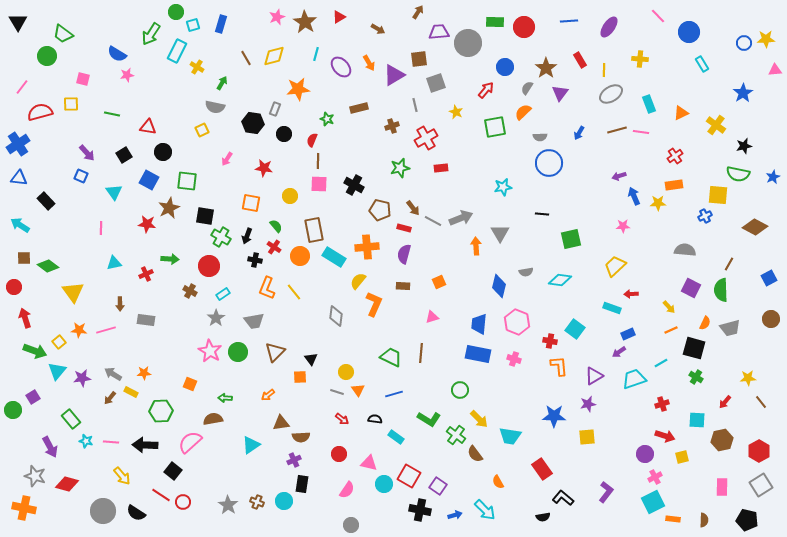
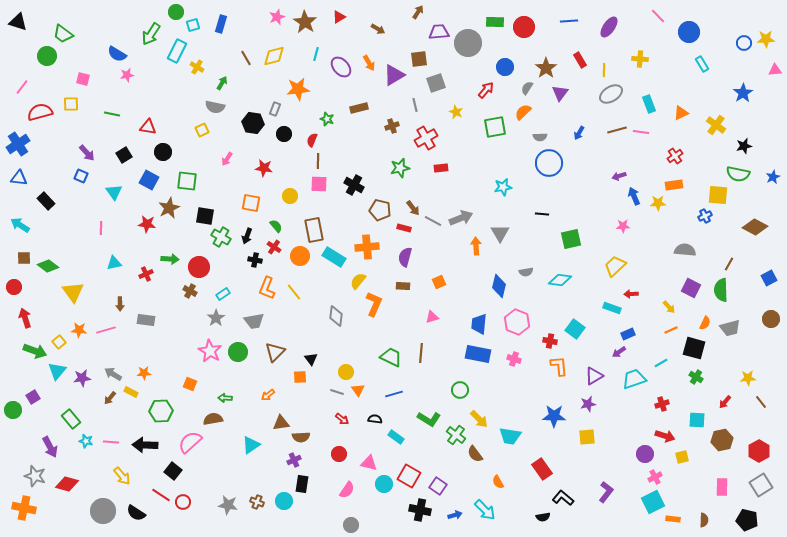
black triangle at (18, 22): rotated 42 degrees counterclockwise
purple semicircle at (404, 254): moved 1 px right, 3 px down
red circle at (209, 266): moved 10 px left, 1 px down
gray star at (228, 505): rotated 24 degrees counterclockwise
